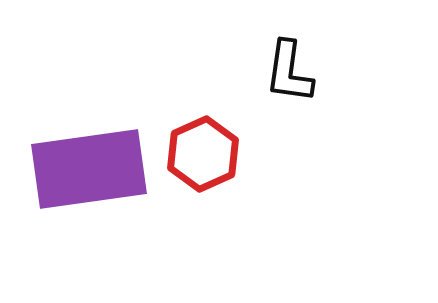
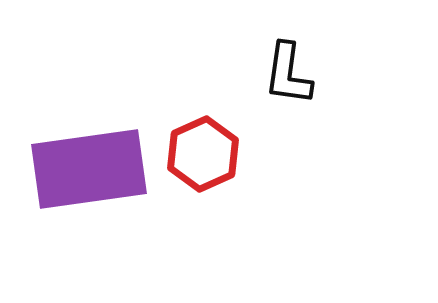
black L-shape: moved 1 px left, 2 px down
